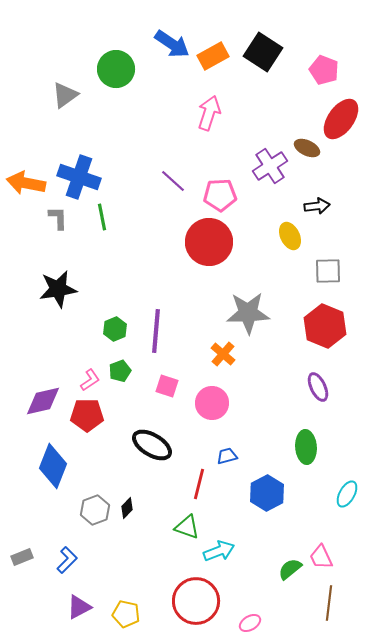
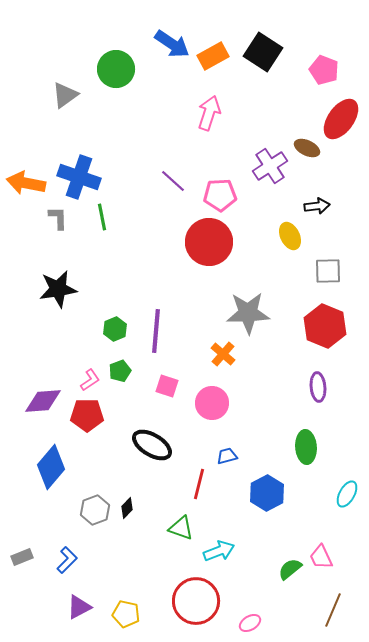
purple ellipse at (318, 387): rotated 20 degrees clockwise
purple diamond at (43, 401): rotated 9 degrees clockwise
blue diamond at (53, 466): moved 2 px left, 1 px down; rotated 18 degrees clockwise
green triangle at (187, 527): moved 6 px left, 1 px down
brown line at (329, 603): moved 4 px right, 7 px down; rotated 16 degrees clockwise
